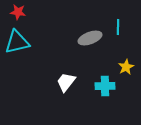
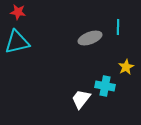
white trapezoid: moved 15 px right, 17 px down
cyan cross: rotated 12 degrees clockwise
